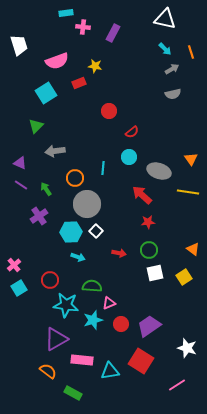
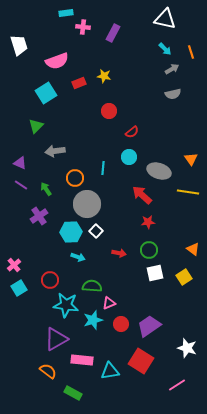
yellow star at (95, 66): moved 9 px right, 10 px down
